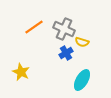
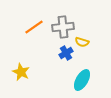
gray cross: moved 1 px left, 2 px up; rotated 30 degrees counterclockwise
